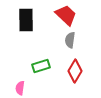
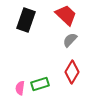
black rectangle: rotated 20 degrees clockwise
gray semicircle: rotated 35 degrees clockwise
green rectangle: moved 1 px left, 18 px down
red diamond: moved 3 px left, 1 px down
